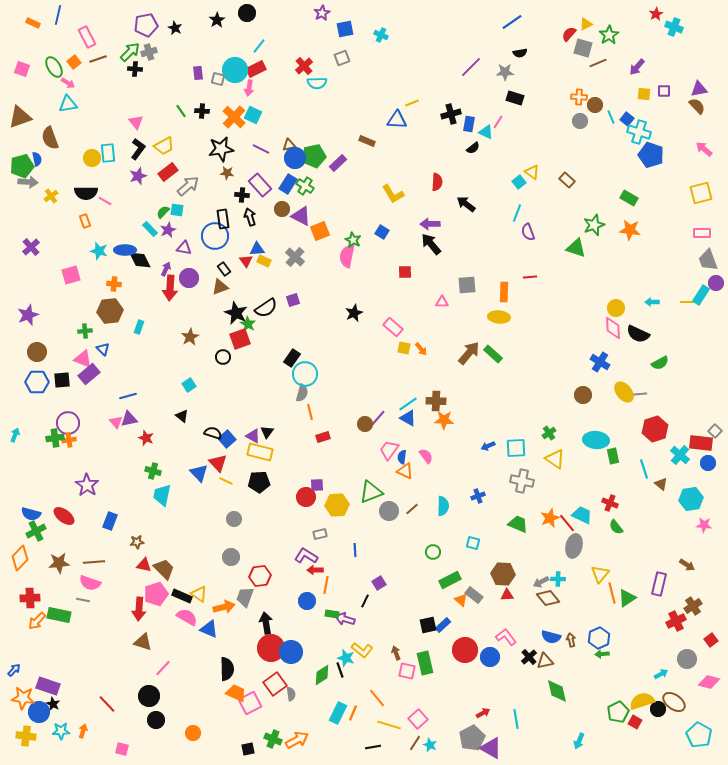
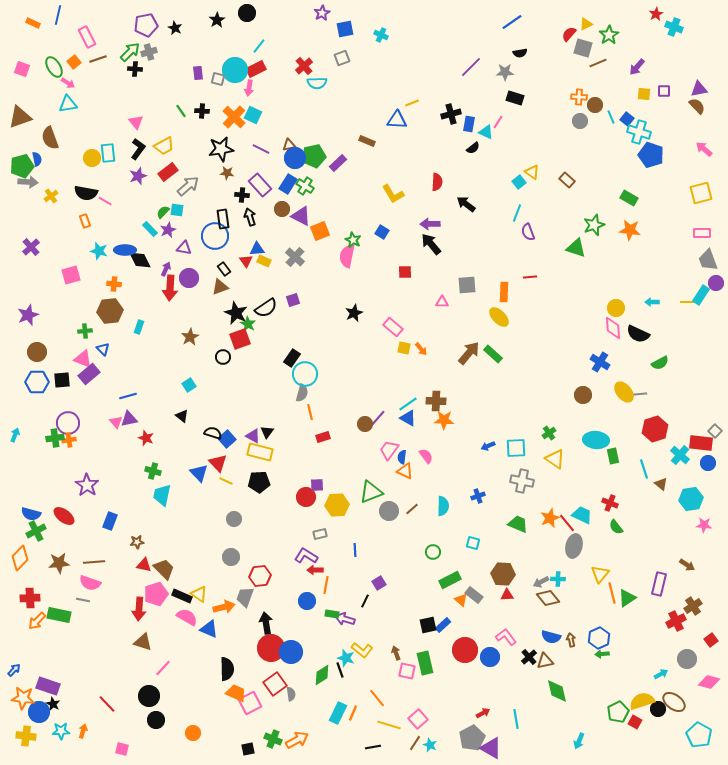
black semicircle at (86, 193): rotated 10 degrees clockwise
yellow ellipse at (499, 317): rotated 40 degrees clockwise
